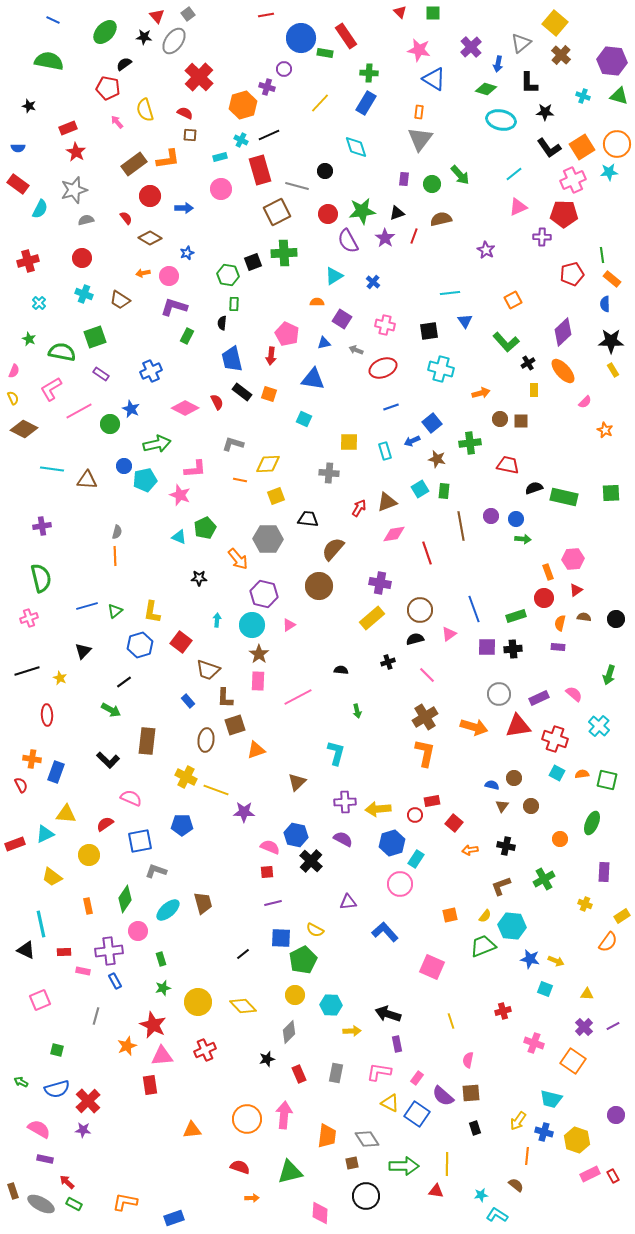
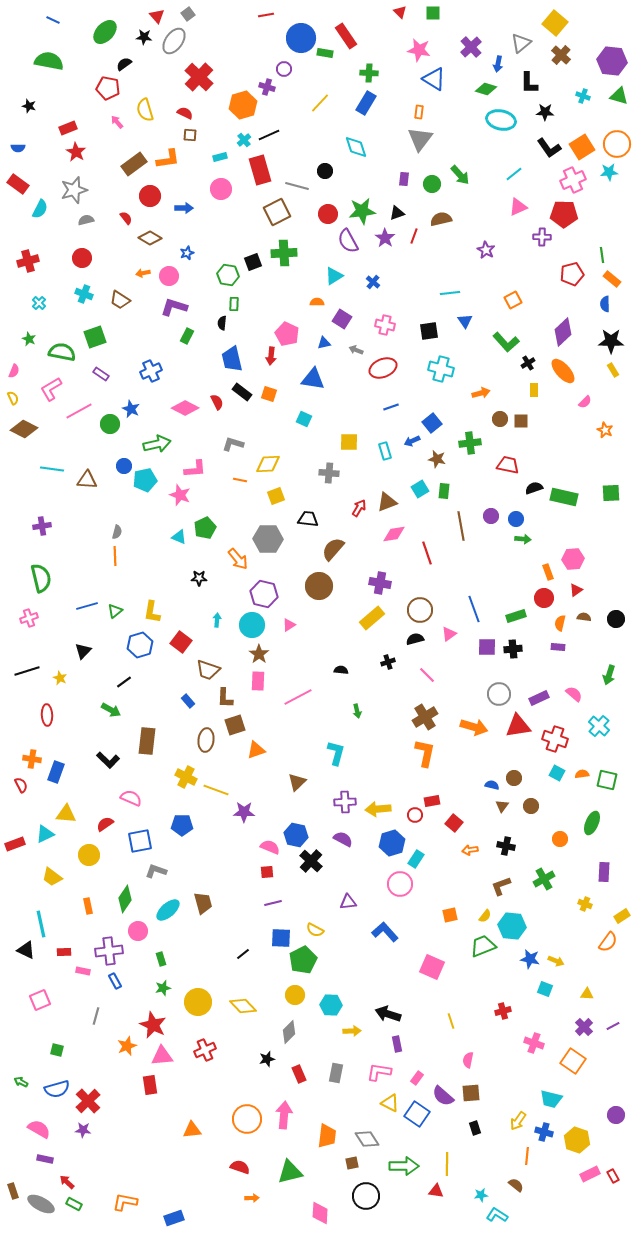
cyan cross at (241, 140): moved 3 px right; rotated 24 degrees clockwise
